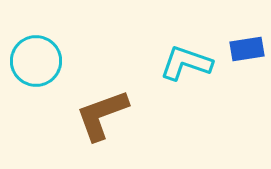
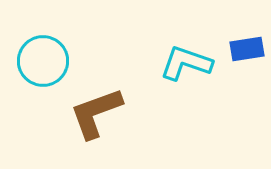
cyan circle: moved 7 px right
brown L-shape: moved 6 px left, 2 px up
